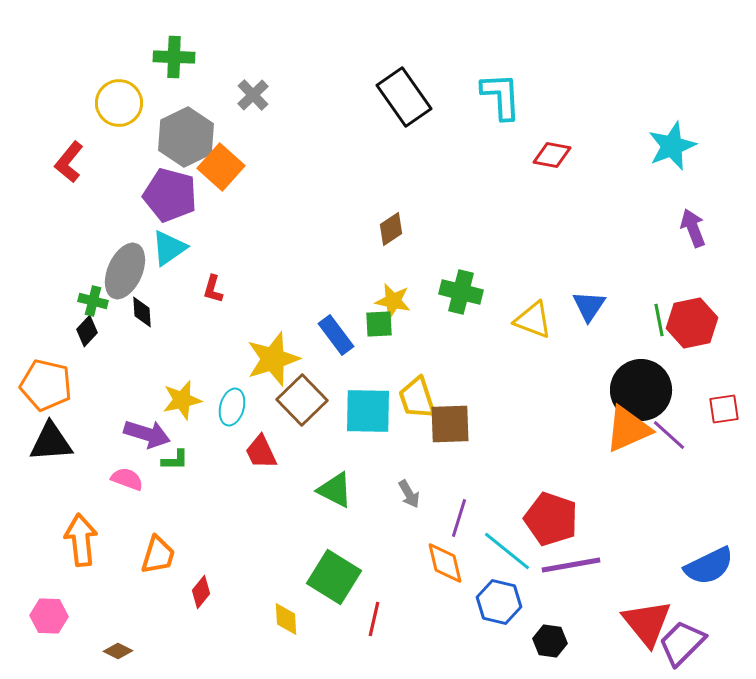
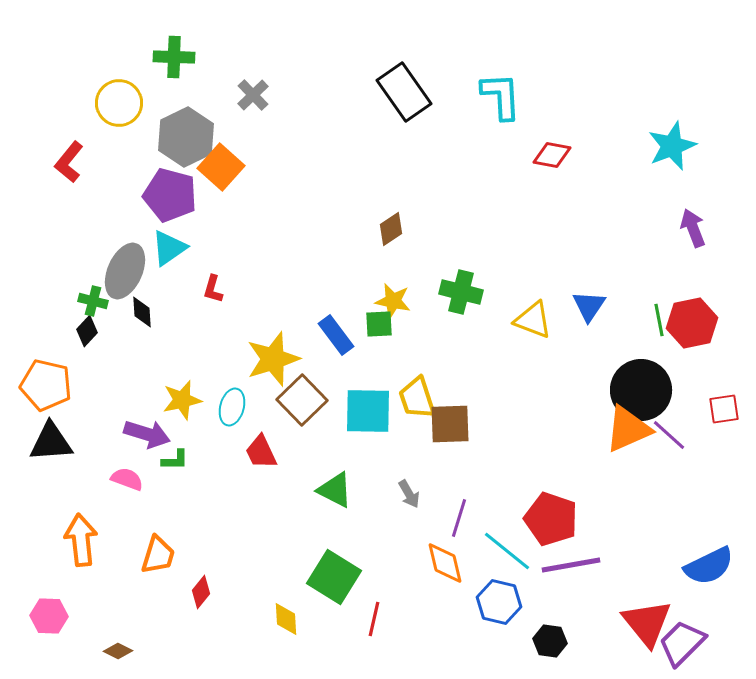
black rectangle at (404, 97): moved 5 px up
